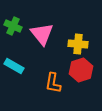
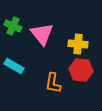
red hexagon: rotated 25 degrees clockwise
